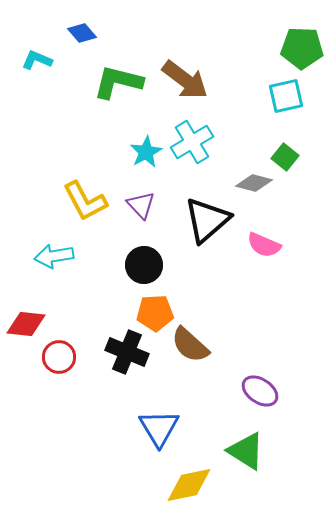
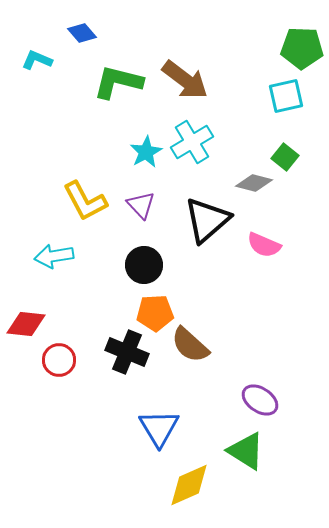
red circle: moved 3 px down
purple ellipse: moved 9 px down
yellow diamond: rotated 12 degrees counterclockwise
